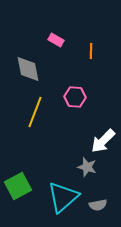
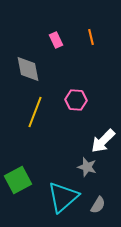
pink rectangle: rotated 35 degrees clockwise
orange line: moved 14 px up; rotated 14 degrees counterclockwise
pink hexagon: moved 1 px right, 3 px down
green square: moved 6 px up
gray semicircle: rotated 48 degrees counterclockwise
